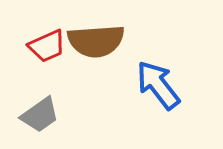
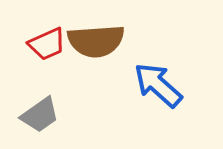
red trapezoid: moved 2 px up
blue arrow: rotated 10 degrees counterclockwise
